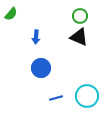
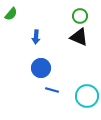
blue line: moved 4 px left, 8 px up; rotated 32 degrees clockwise
